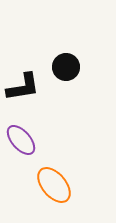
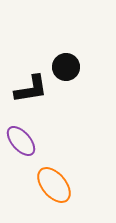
black L-shape: moved 8 px right, 2 px down
purple ellipse: moved 1 px down
